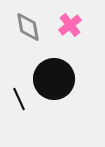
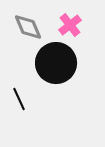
gray diamond: rotated 12 degrees counterclockwise
black circle: moved 2 px right, 16 px up
